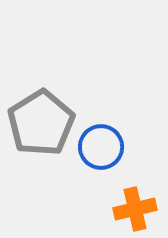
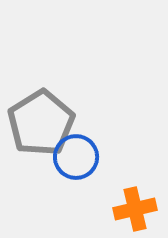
blue circle: moved 25 px left, 10 px down
